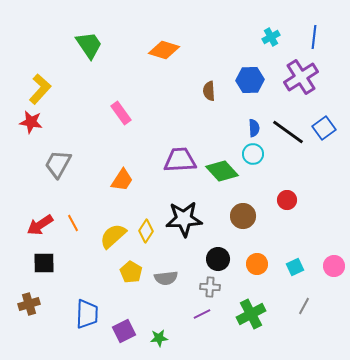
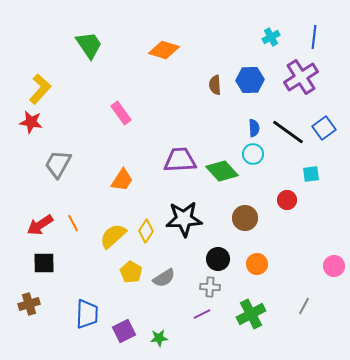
brown semicircle: moved 6 px right, 6 px up
brown circle: moved 2 px right, 2 px down
cyan square: moved 16 px right, 93 px up; rotated 18 degrees clockwise
gray semicircle: moved 2 px left; rotated 25 degrees counterclockwise
